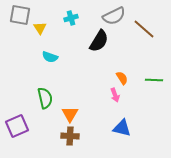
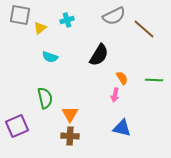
cyan cross: moved 4 px left, 2 px down
yellow triangle: rotated 24 degrees clockwise
black semicircle: moved 14 px down
pink arrow: rotated 32 degrees clockwise
